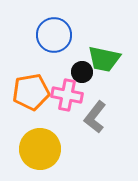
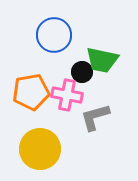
green trapezoid: moved 2 px left, 1 px down
gray L-shape: rotated 36 degrees clockwise
